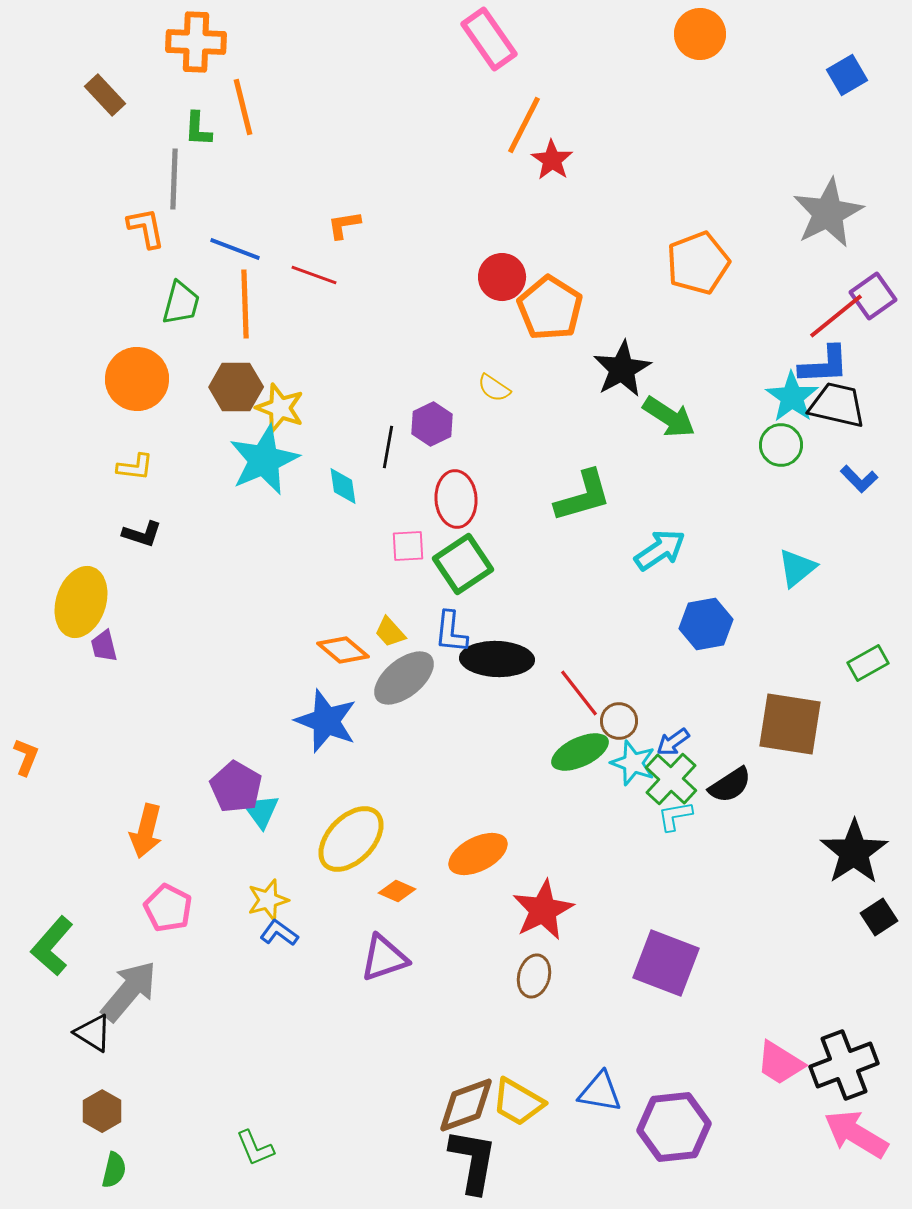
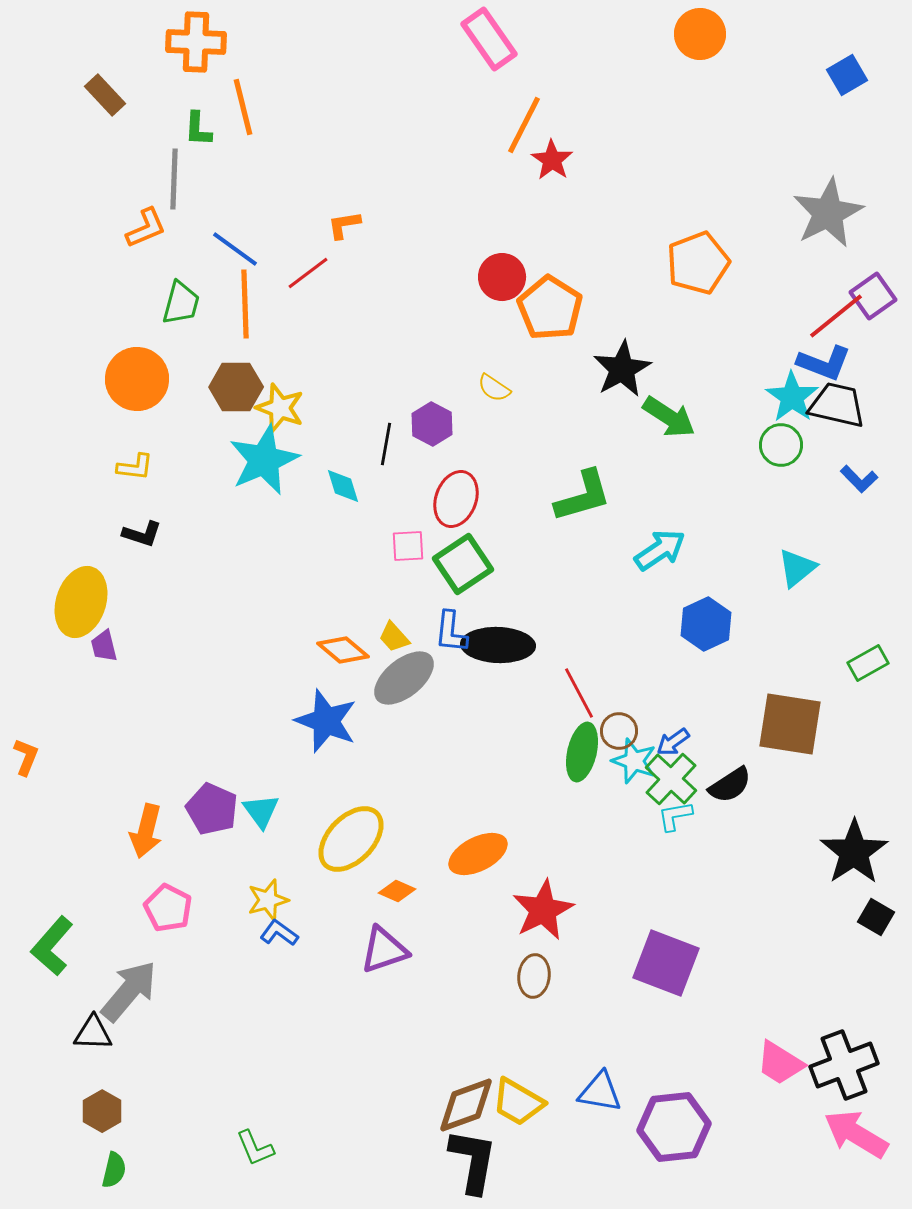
orange L-shape at (146, 228): rotated 78 degrees clockwise
blue line at (235, 249): rotated 15 degrees clockwise
red line at (314, 275): moved 6 px left, 2 px up; rotated 57 degrees counterclockwise
blue L-shape at (824, 365): moved 2 px up; rotated 24 degrees clockwise
purple hexagon at (432, 424): rotated 6 degrees counterclockwise
black line at (388, 447): moved 2 px left, 3 px up
cyan diamond at (343, 486): rotated 9 degrees counterclockwise
red ellipse at (456, 499): rotated 24 degrees clockwise
blue hexagon at (706, 624): rotated 15 degrees counterclockwise
yellow trapezoid at (390, 632): moved 4 px right, 5 px down
black ellipse at (497, 659): moved 1 px right, 14 px up
red line at (579, 693): rotated 10 degrees clockwise
brown circle at (619, 721): moved 10 px down
green ellipse at (580, 752): moved 2 px right; rotated 52 degrees counterclockwise
cyan star at (633, 763): moved 1 px right, 2 px up
purple pentagon at (236, 787): moved 24 px left, 22 px down; rotated 6 degrees counterclockwise
black square at (879, 917): moved 3 px left; rotated 27 degrees counterclockwise
purple triangle at (384, 958): moved 8 px up
brown ellipse at (534, 976): rotated 9 degrees counterclockwise
black triangle at (93, 1033): rotated 30 degrees counterclockwise
